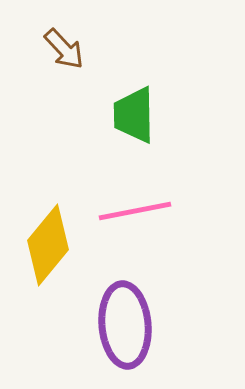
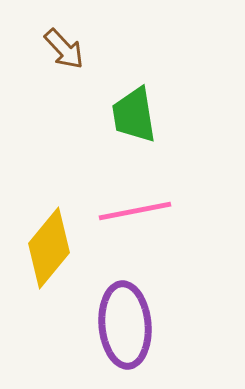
green trapezoid: rotated 8 degrees counterclockwise
yellow diamond: moved 1 px right, 3 px down
